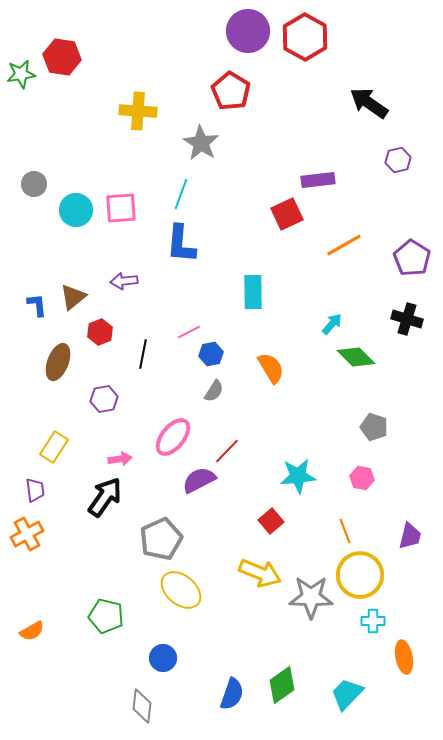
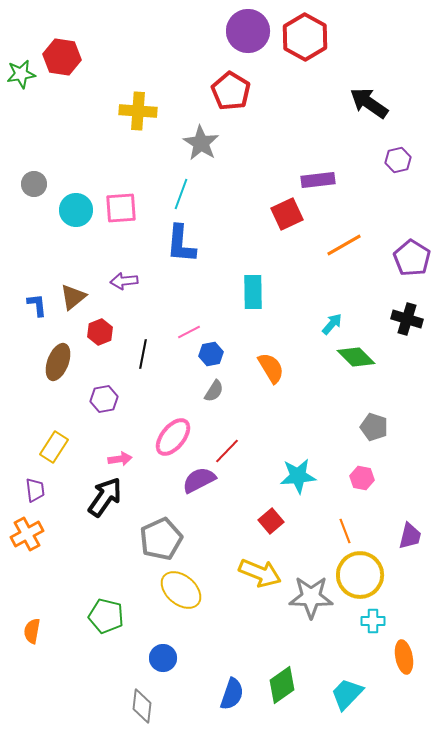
orange semicircle at (32, 631): rotated 130 degrees clockwise
